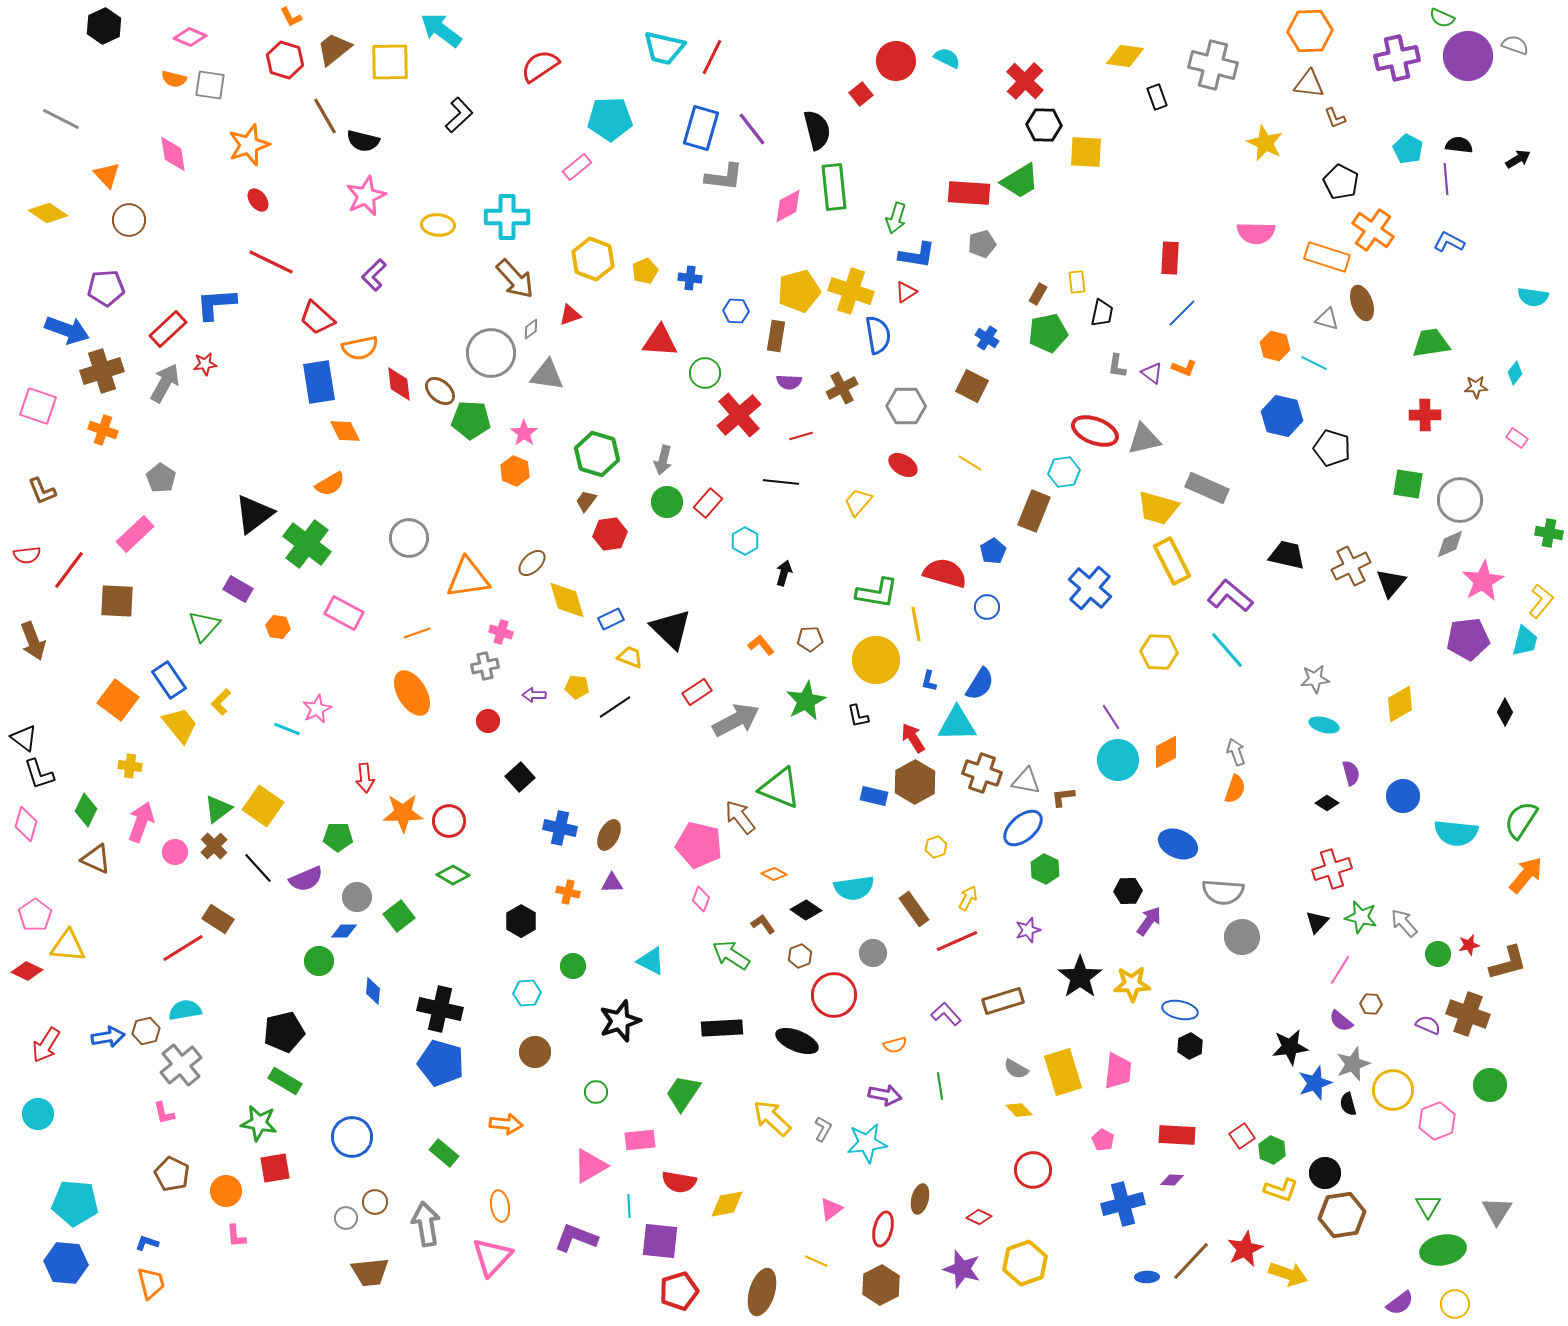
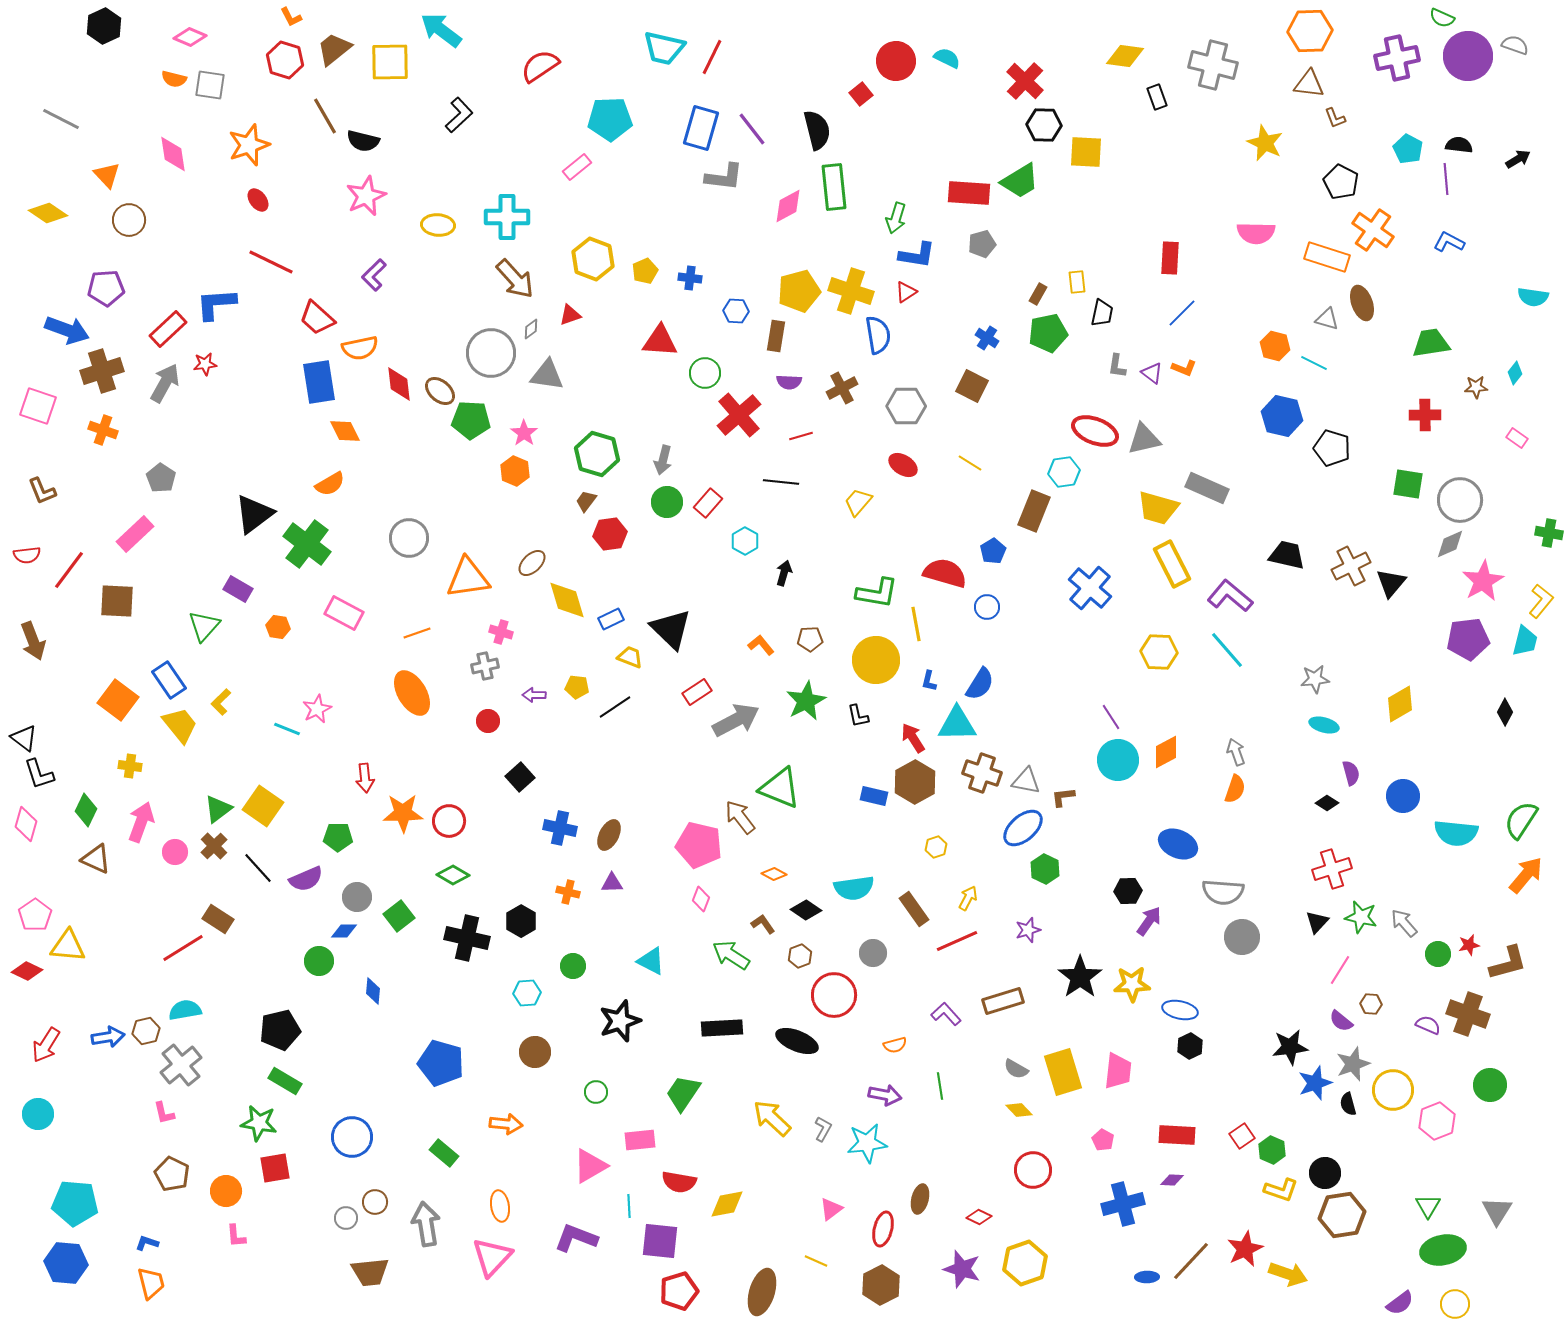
yellow rectangle at (1172, 561): moved 3 px down
black cross at (440, 1009): moved 27 px right, 71 px up
black pentagon at (284, 1032): moved 4 px left, 2 px up
